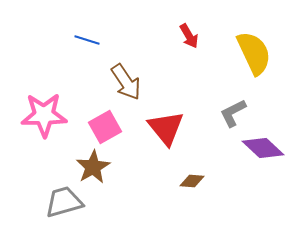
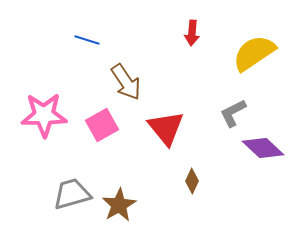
red arrow: moved 3 px right, 3 px up; rotated 35 degrees clockwise
yellow semicircle: rotated 99 degrees counterclockwise
pink square: moved 3 px left, 2 px up
brown star: moved 26 px right, 38 px down
brown diamond: rotated 70 degrees counterclockwise
gray trapezoid: moved 8 px right, 8 px up
